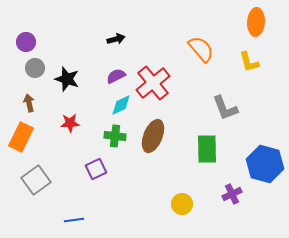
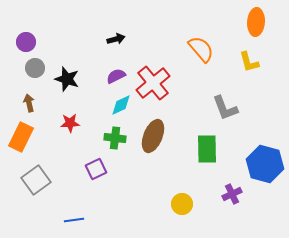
green cross: moved 2 px down
